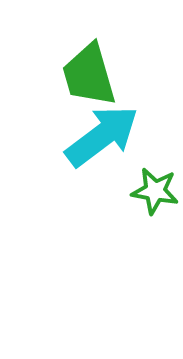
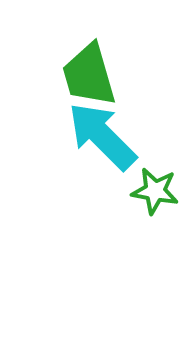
cyan arrow: rotated 98 degrees counterclockwise
